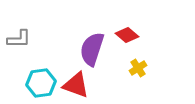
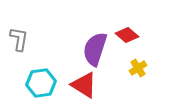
gray L-shape: rotated 80 degrees counterclockwise
purple semicircle: moved 3 px right
red triangle: moved 8 px right; rotated 12 degrees clockwise
